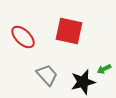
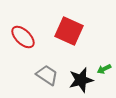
red square: rotated 12 degrees clockwise
gray trapezoid: rotated 15 degrees counterclockwise
black star: moved 2 px left, 2 px up
